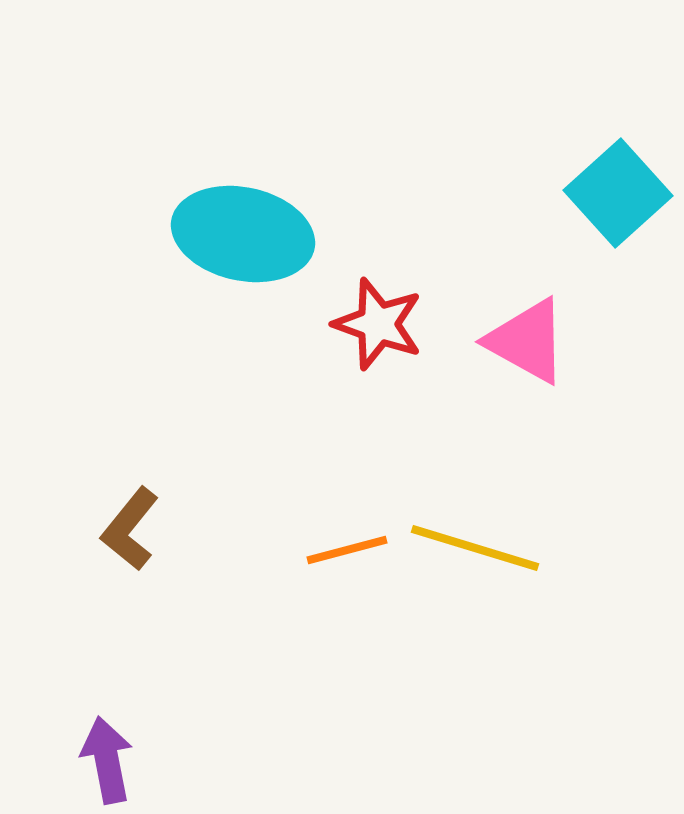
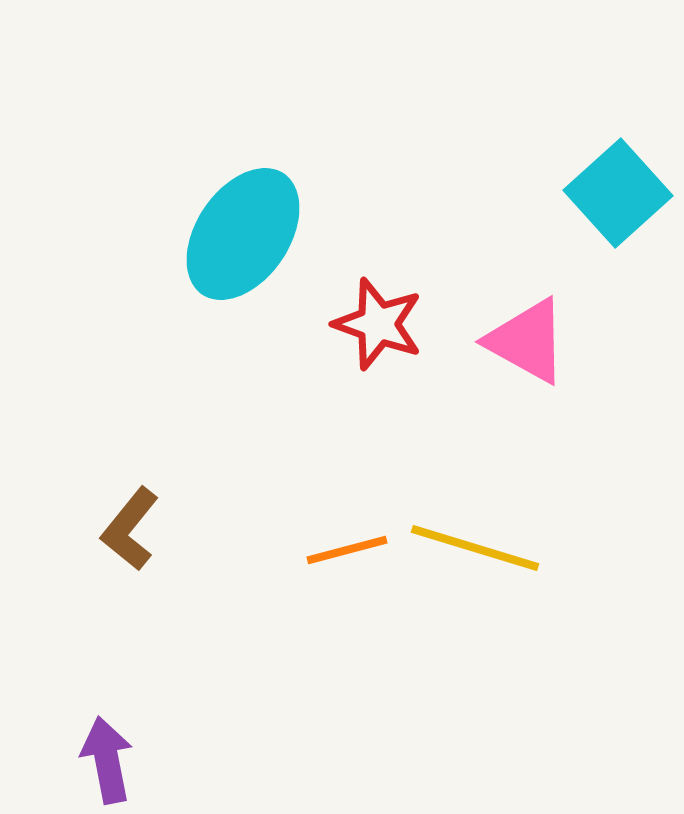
cyan ellipse: rotated 68 degrees counterclockwise
